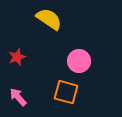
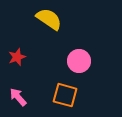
orange square: moved 1 px left, 3 px down
